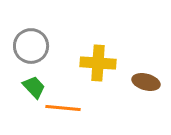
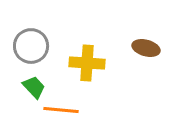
yellow cross: moved 11 px left
brown ellipse: moved 34 px up
orange line: moved 2 px left, 2 px down
